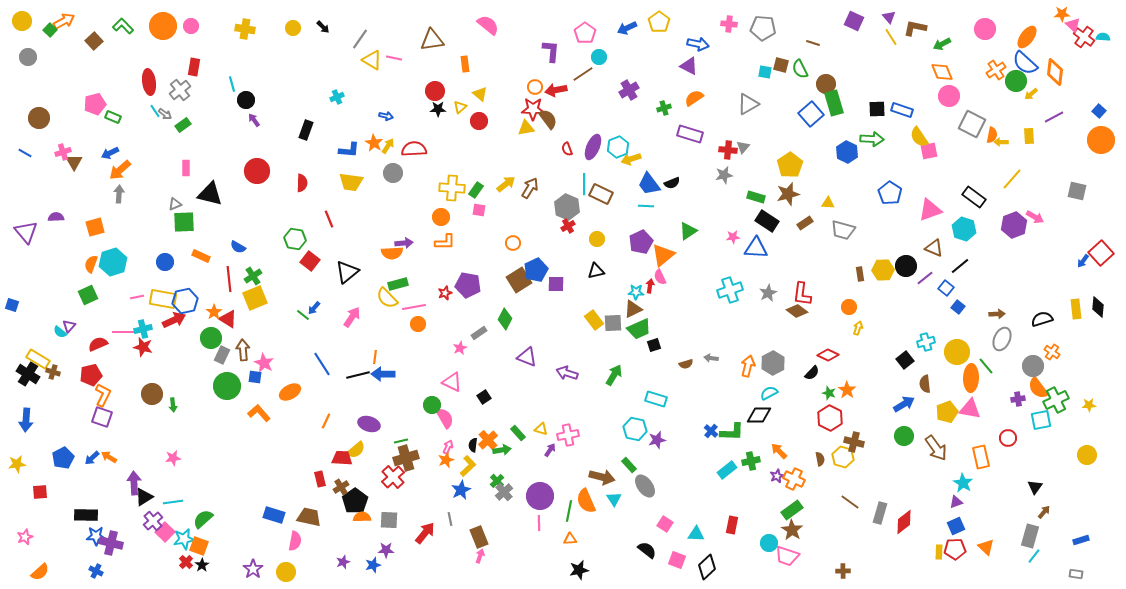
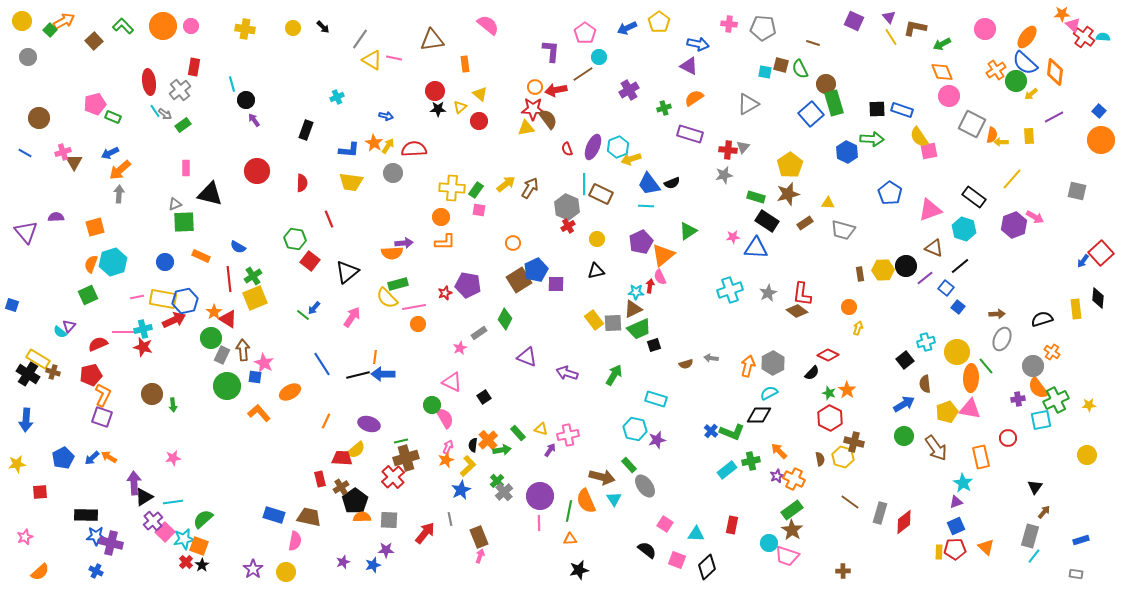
black diamond at (1098, 307): moved 9 px up
green L-shape at (732, 432): rotated 20 degrees clockwise
